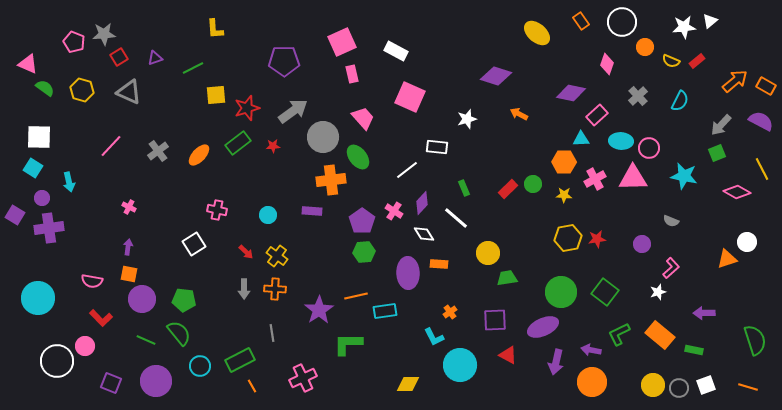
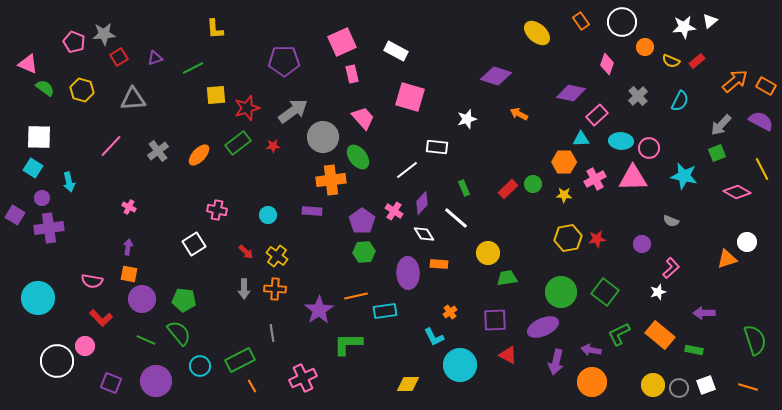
gray triangle at (129, 92): moved 4 px right, 7 px down; rotated 28 degrees counterclockwise
pink square at (410, 97): rotated 8 degrees counterclockwise
